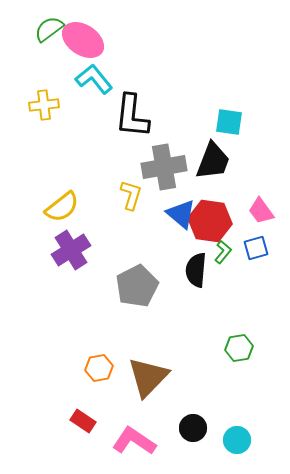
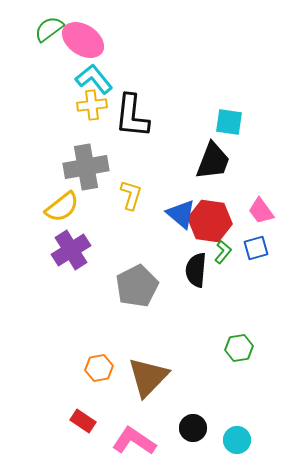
yellow cross: moved 48 px right
gray cross: moved 78 px left
